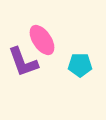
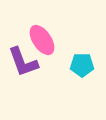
cyan pentagon: moved 2 px right
